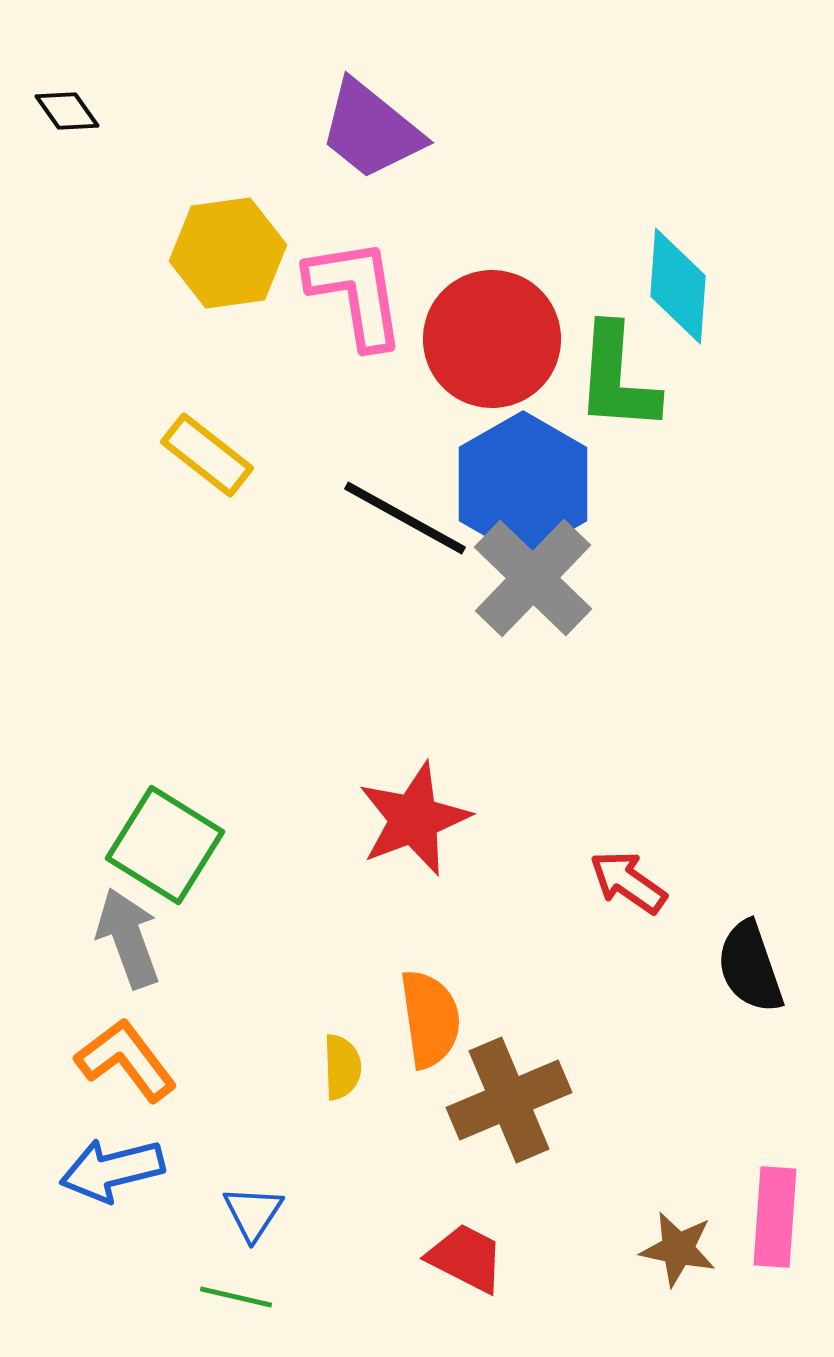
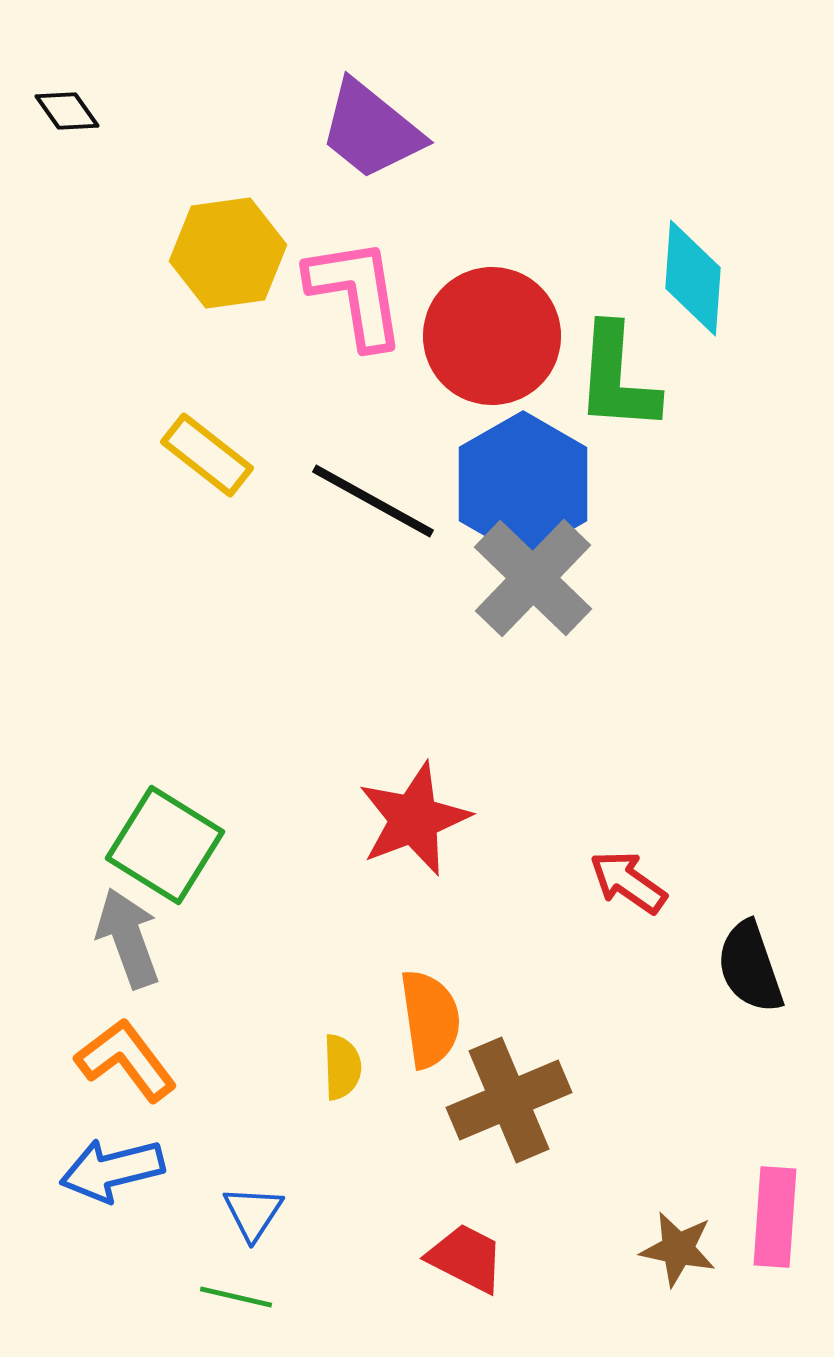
cyan diamond: moved 15 px right, 8 px up
red circle: moved 3 px up
black line: moved 32 px left, 17 px up
